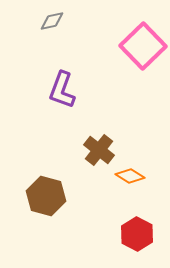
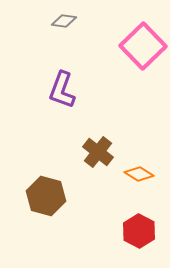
gray diamond: moved 12 px right; rotated 20 degrees clockwise
brown cross: moved 1 px left, 2 px down
orange diamond: moved 9 px right, 2 px up
red hexagon: moved 2 px right, 3 px up
